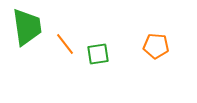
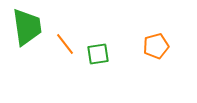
orange pentagon: rotated 20 degrees counterclockwise
